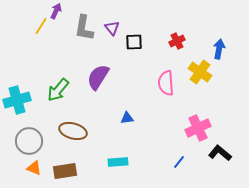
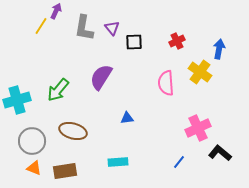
purple semicircle: moved 3 px right
gray circle: moved 3 px right
